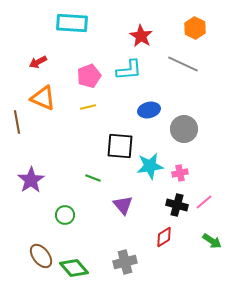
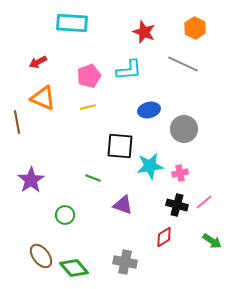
red star: moved 3 px right, 4 px up; rotated 10 degrees counterclockwise
purple triangle: rotated 30 degrees counterclockwise
gray cross: rotated 25 degrees clockwise
